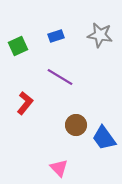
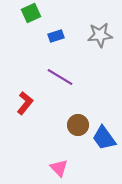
gray star: rotated 15 degrees counterclockwise
green square: moved 13 px right, 33 px up
brown circle: moved 2 px right
